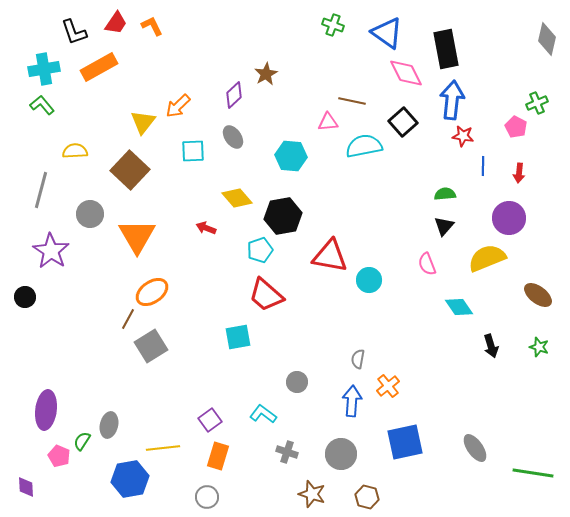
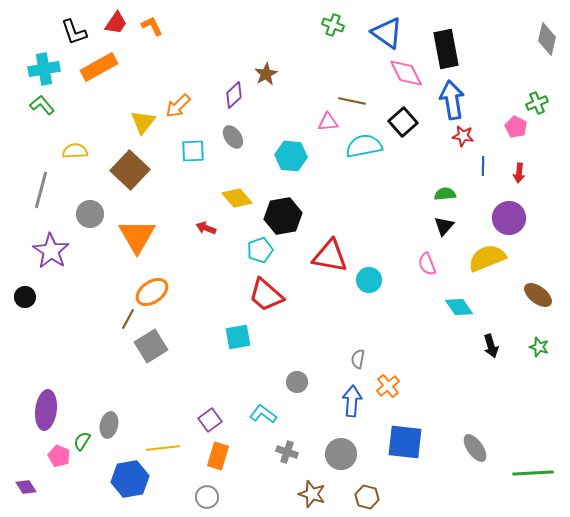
blue arrow at (452, 100): rotated 15 degrees counterclockwise
blue square at (405, 442): rotated 18 degrees clockwise
green line at (533, 473): rotated 12 degrees counterclockwise
purple diamond at (26, 487): rotated 30 degrees counterclockwise
